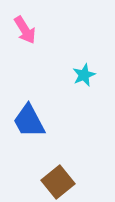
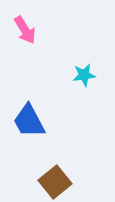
cyan star: rotated 15 degrees clockwise
brown square: moved 3 px left
